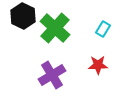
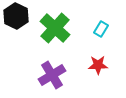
black hexagon: moved 7 px left
cyan rectangle: moved 2 px left
